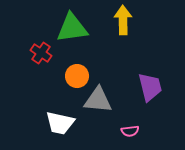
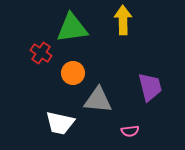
orange circle: moved 4 px left, 3 px up
